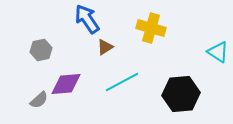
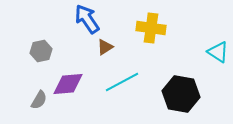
yellow cross: rotated 8 degrees counterclockwise
gray hexagon: moved 1 px down
purple diamond: moved 2 px right
black hexagon: rotated 15 degrees clockwise
gray semicircle: rotated 18 degrees counterclockwise
